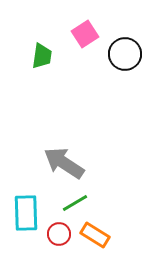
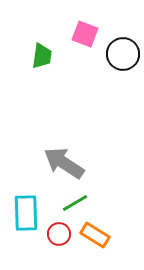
pink square: rotated 36 degrees counterclockwise
black circle: moved 2 px left
